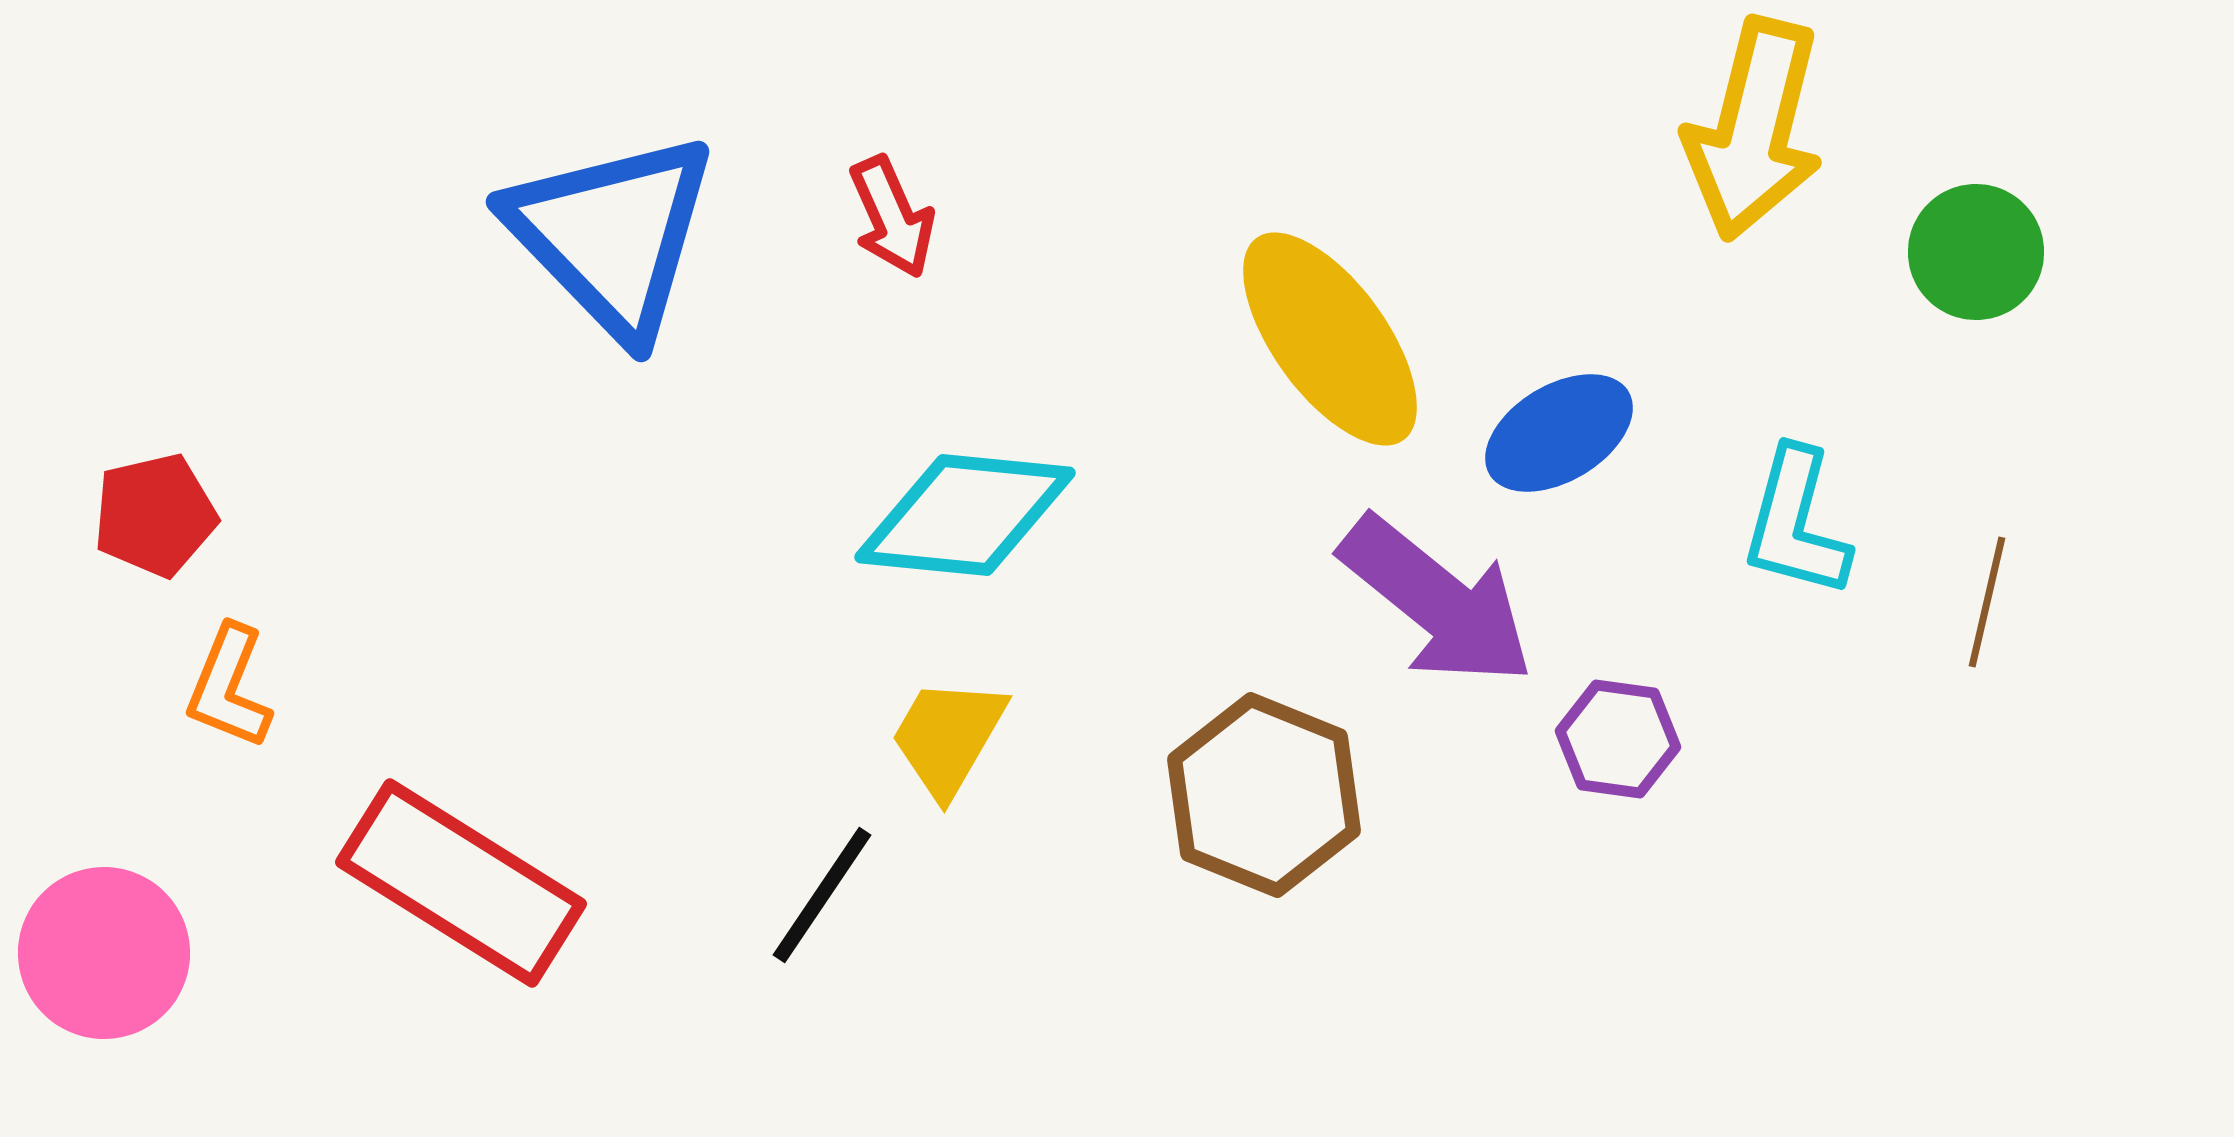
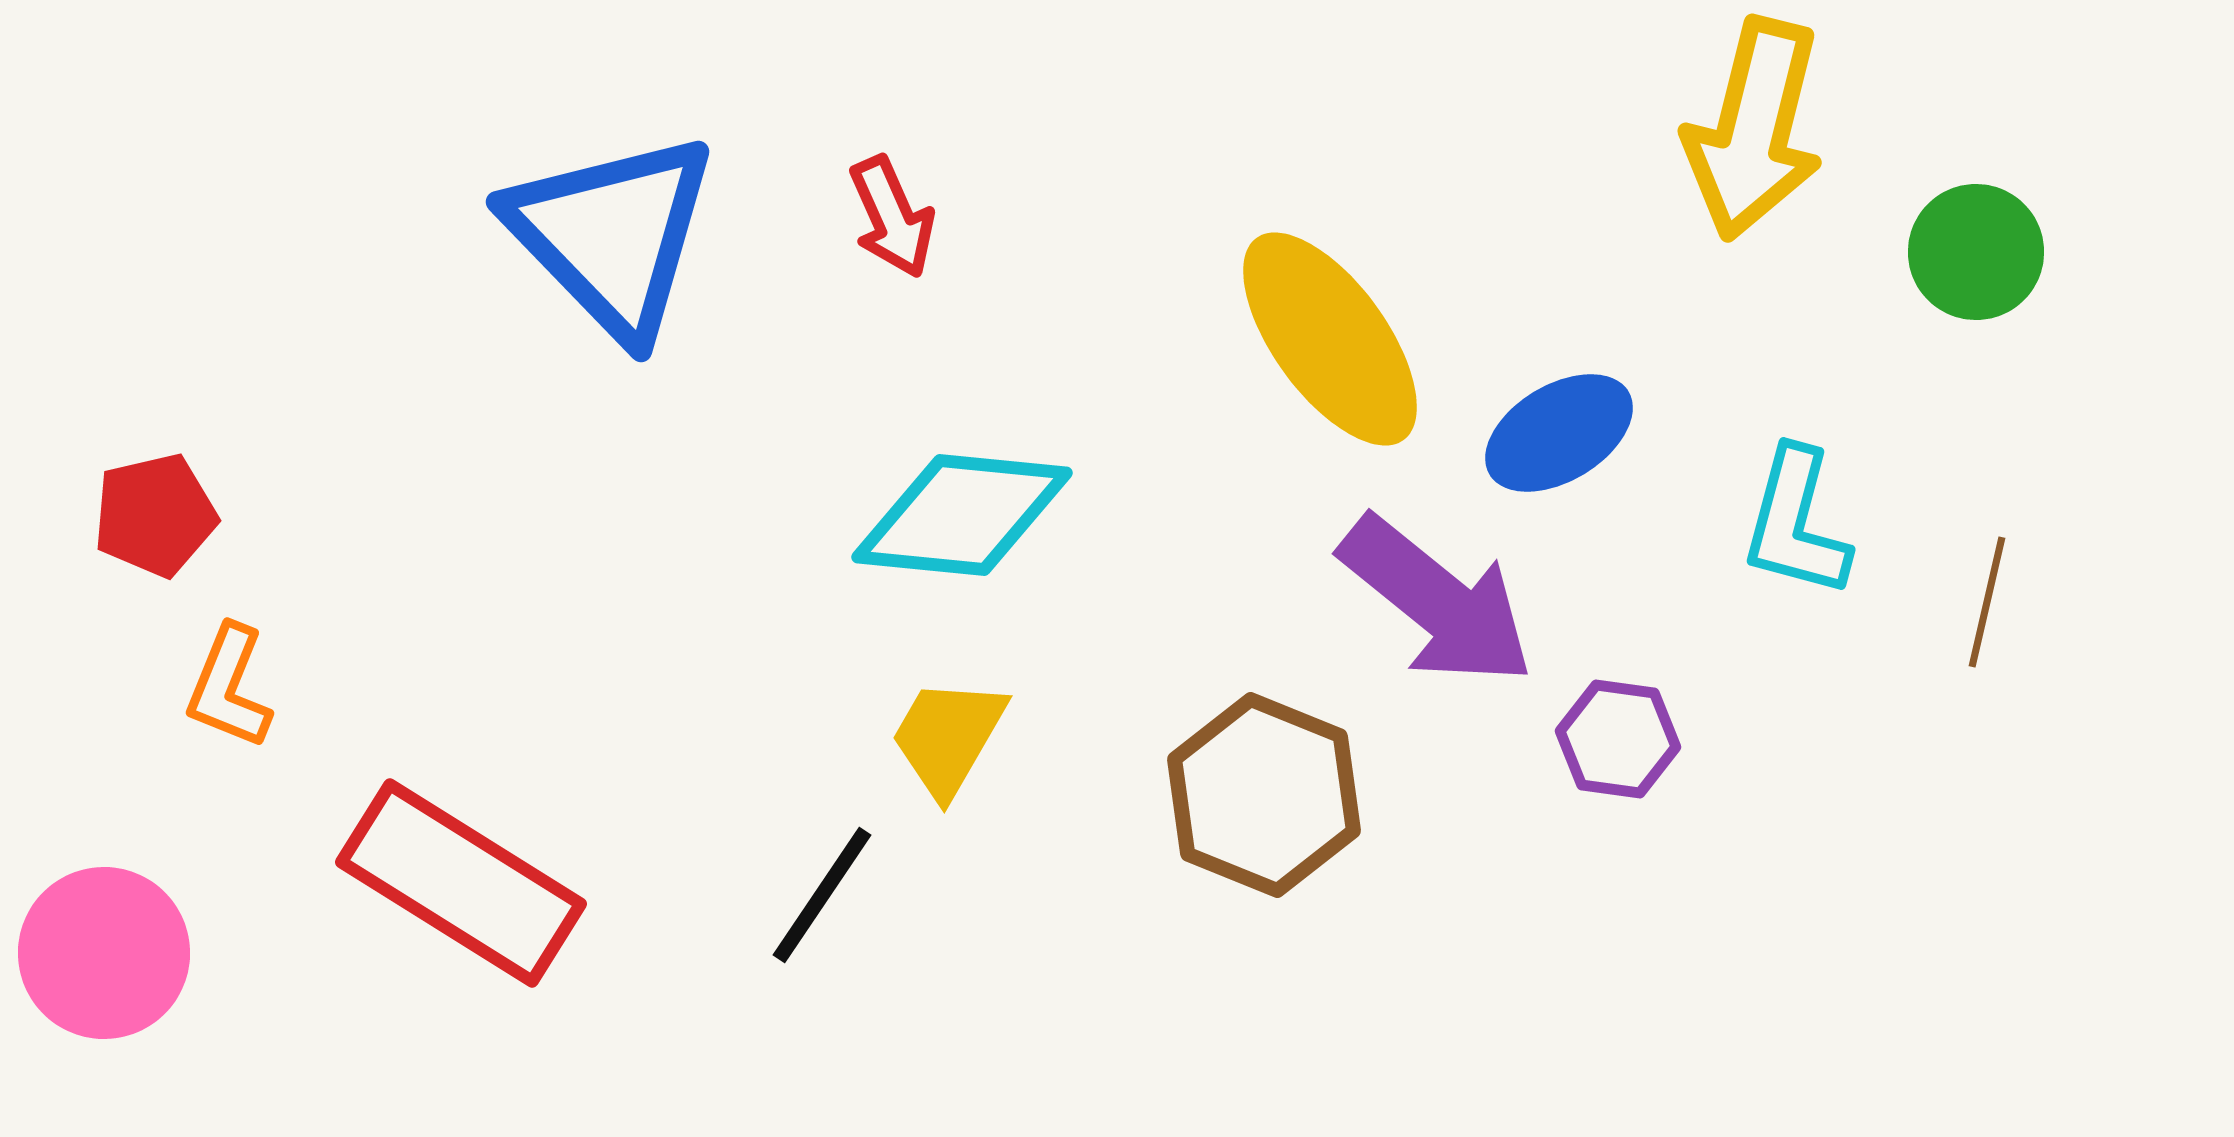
cyan diamond: moved 3 px left
